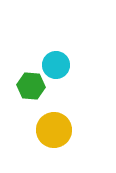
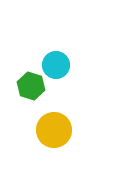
green hexagon: rotated 12 degrees clockwise
